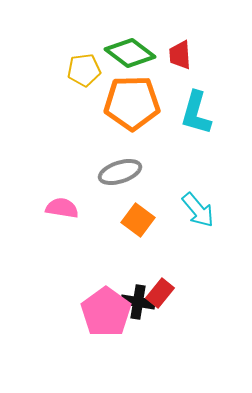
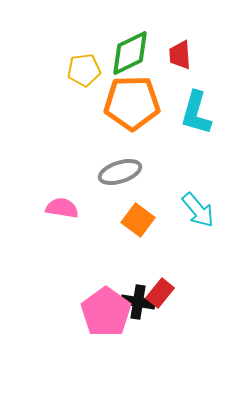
green diamond: rotated 63 degrees counterclockwise
